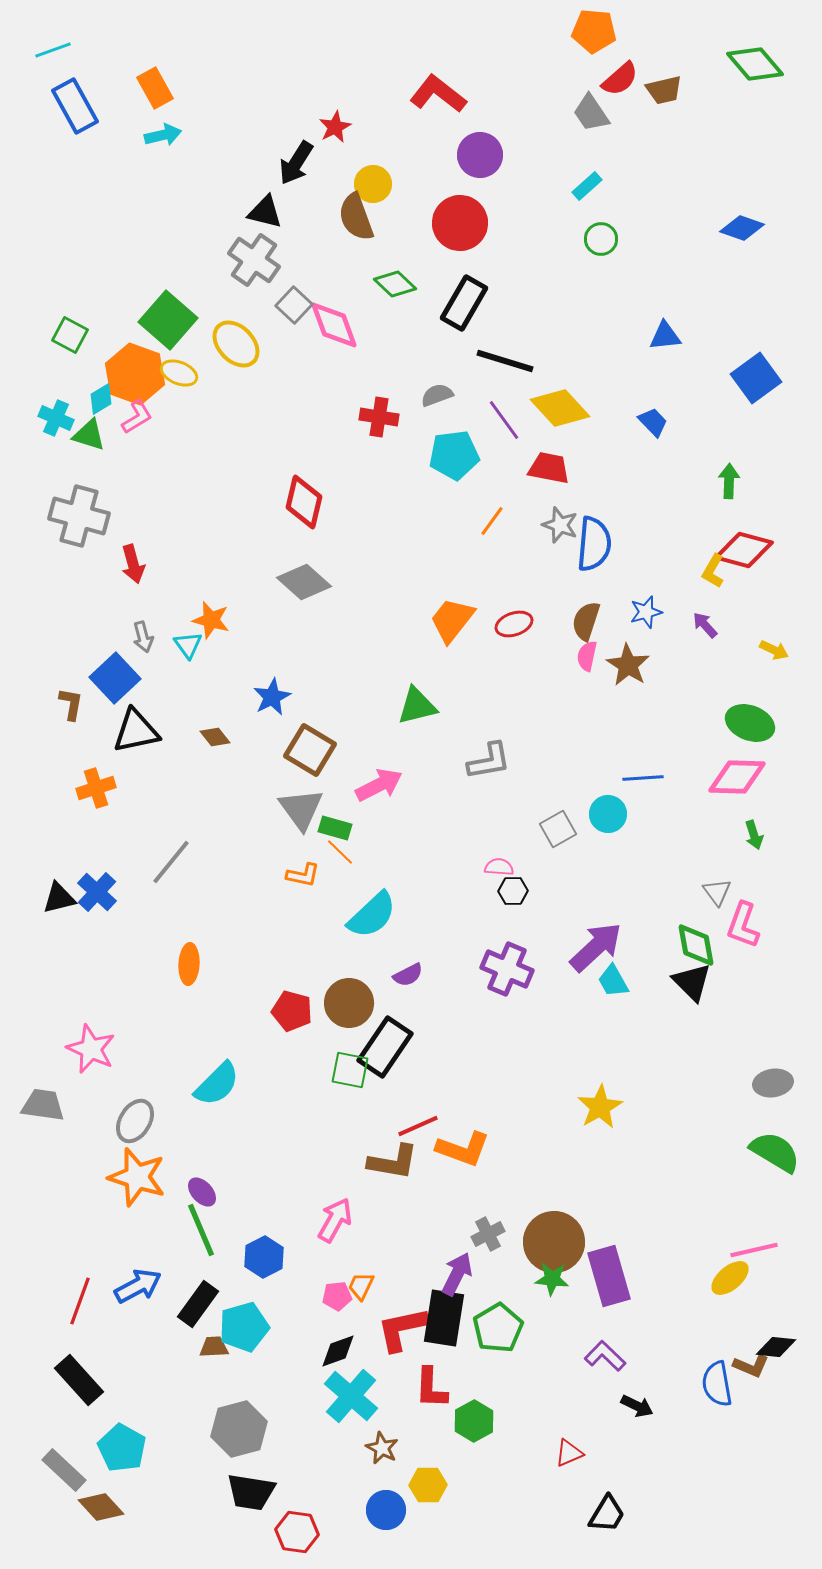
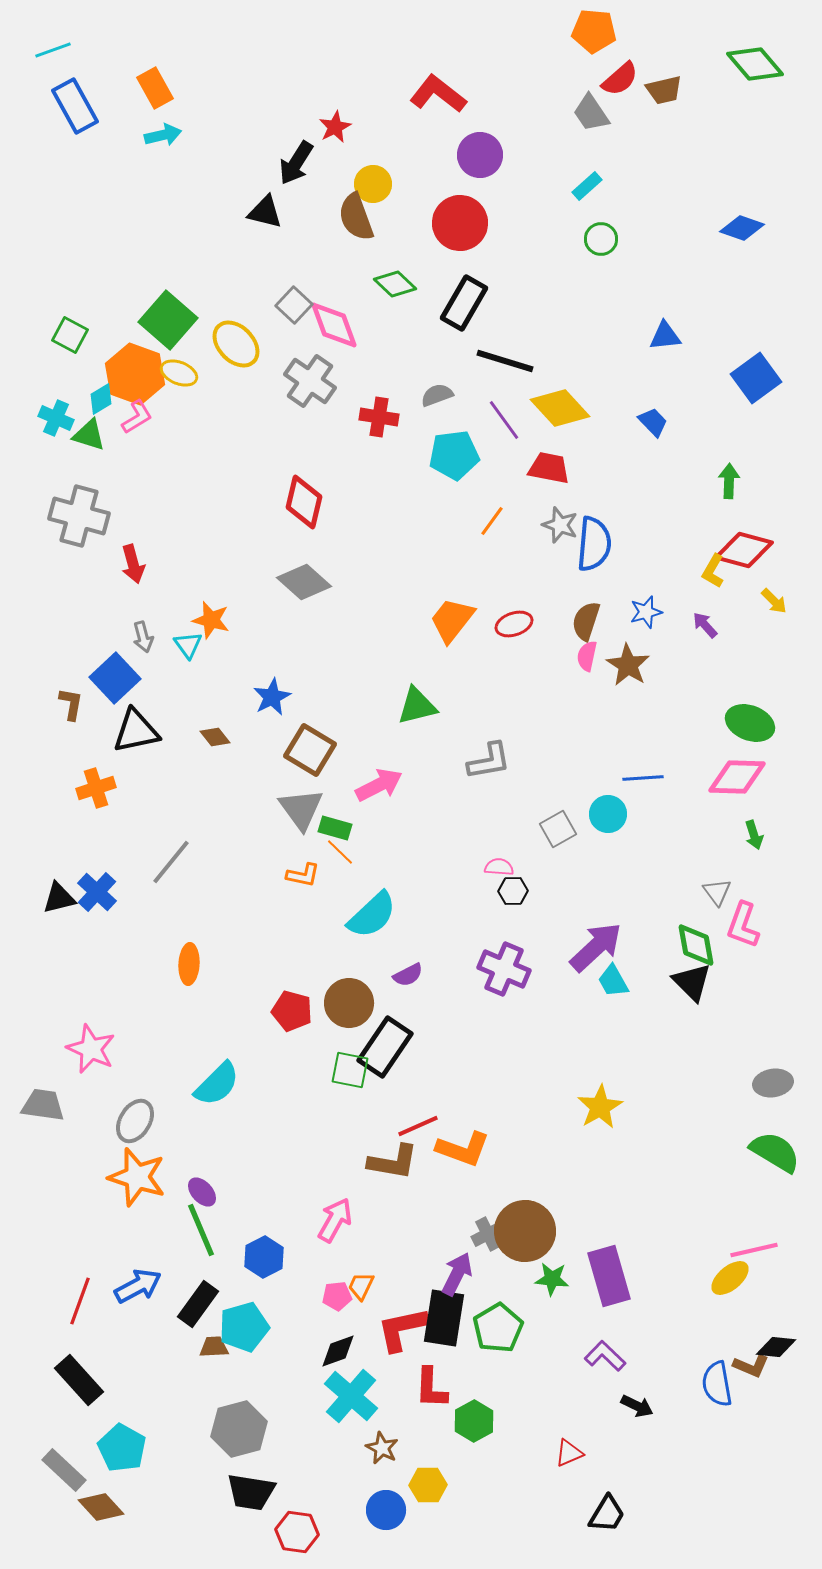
gray cross at (254, 260): moved 56 px right, 121 px down
yellow arrow at (774, 650): moved 49 px up; rotated 20 degrees clockwise
purple cross at (507, 969): moved 3 px left
brown circle at (554, 1242): moved 29 px left, 11 px up
